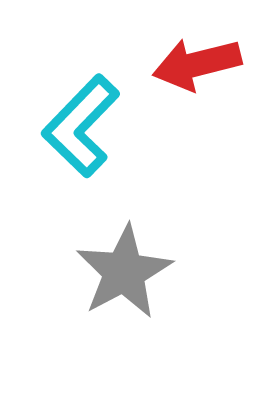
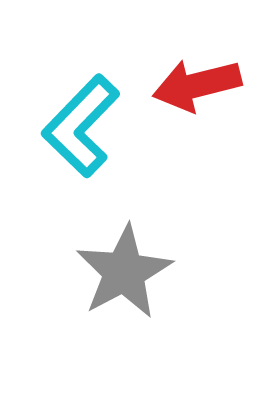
red arrow: moved 21 px down
